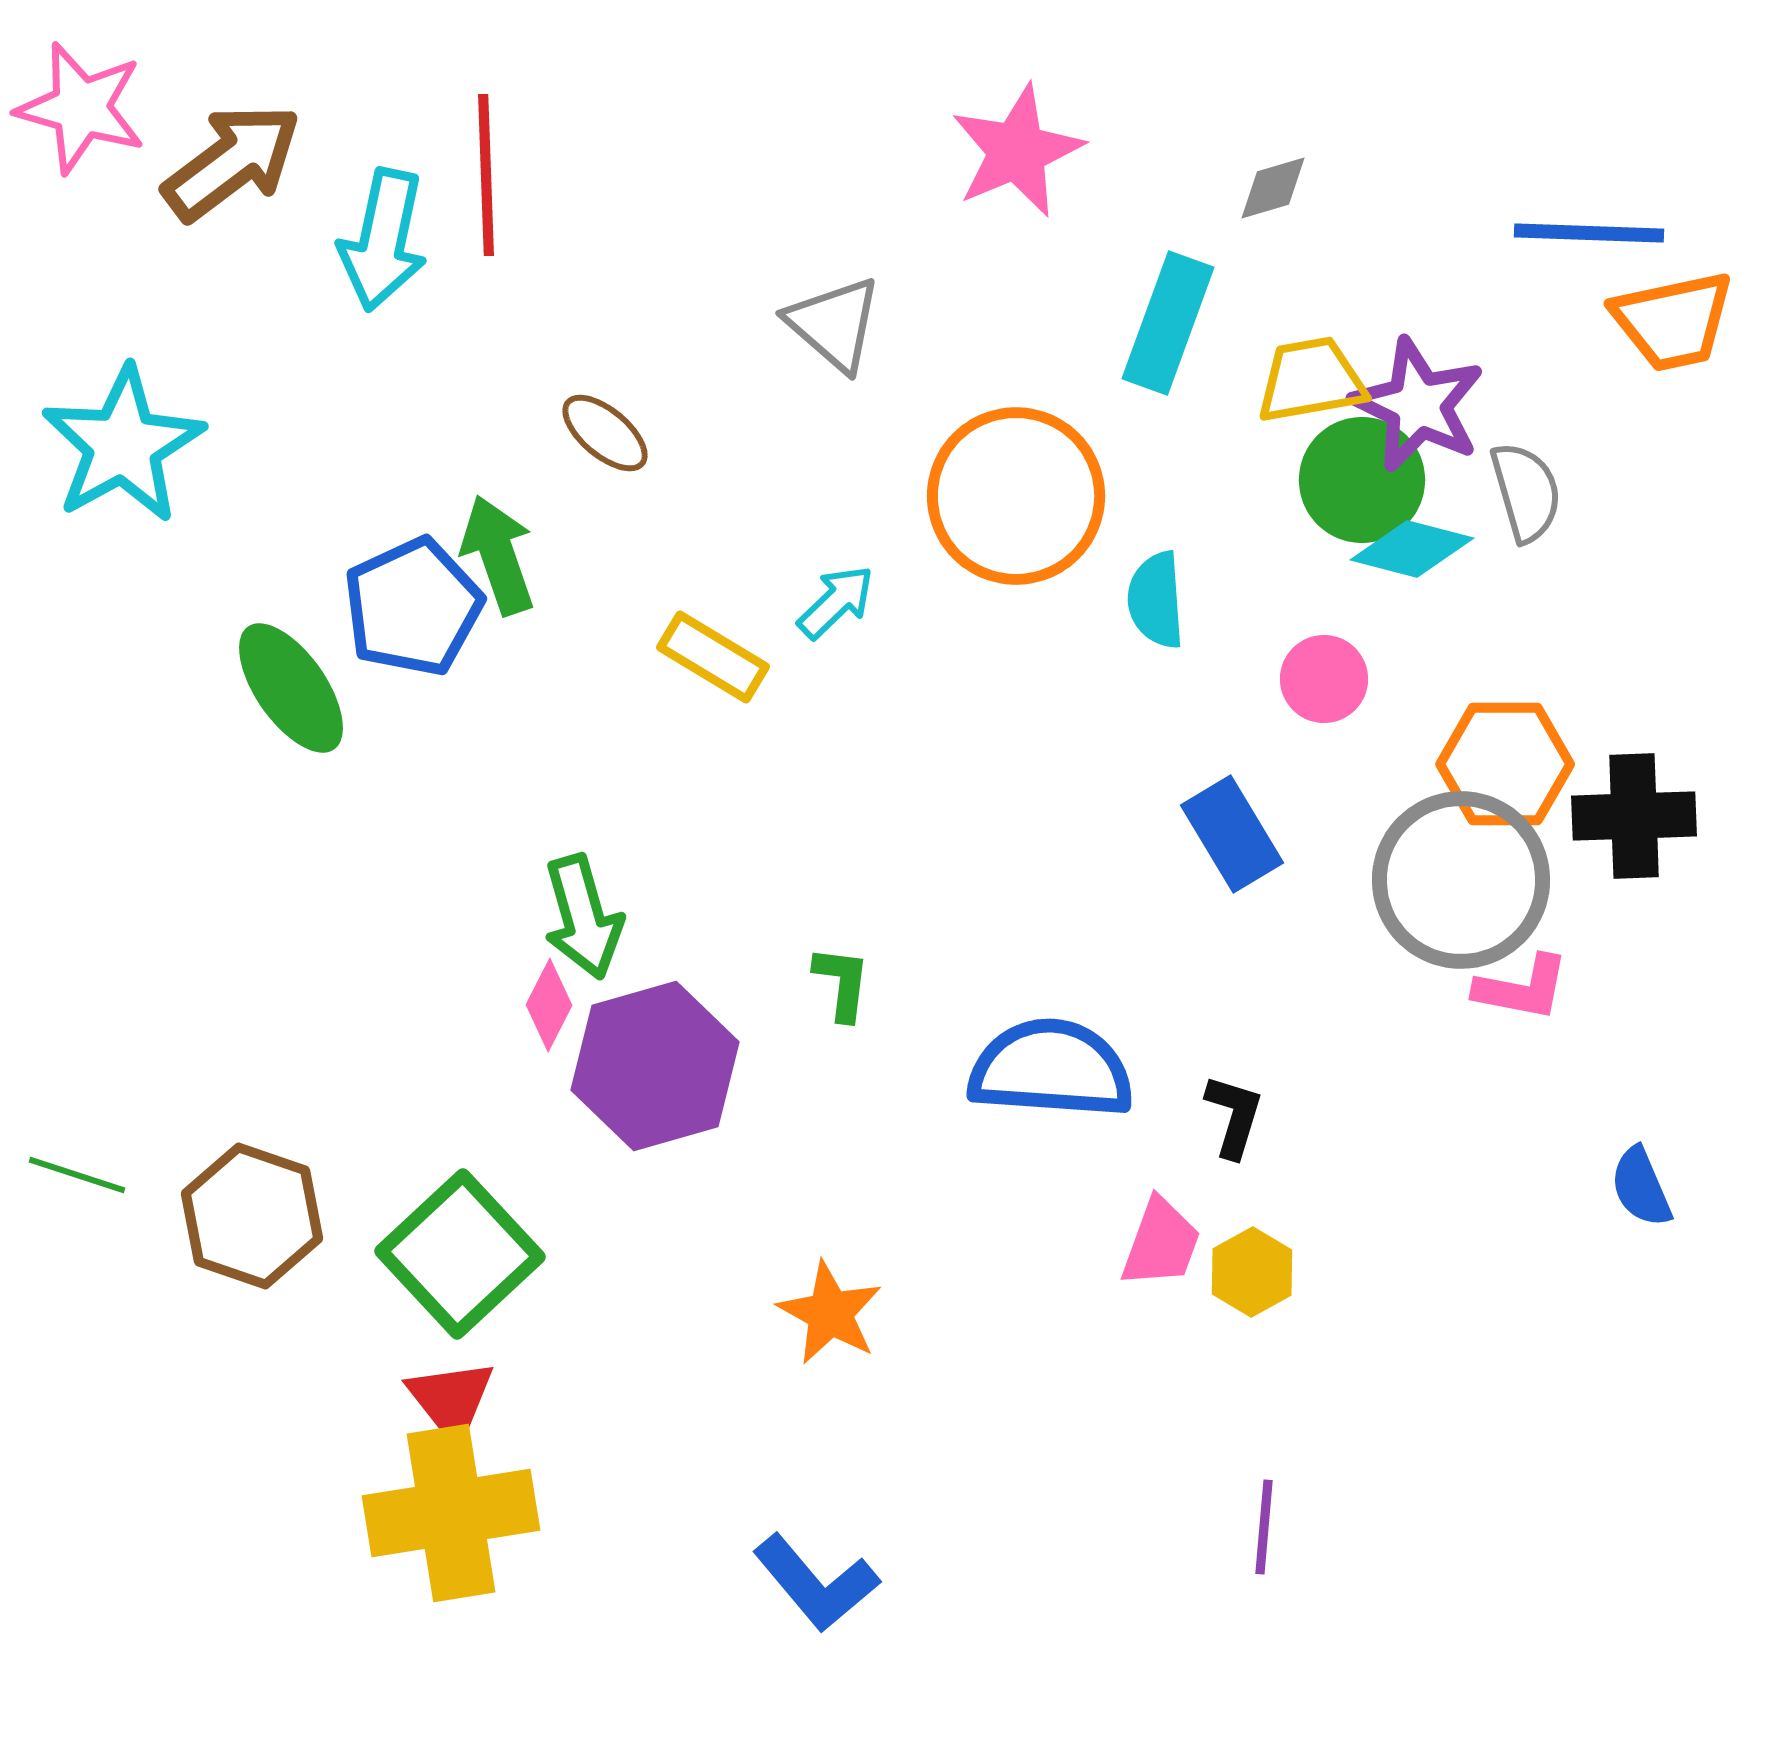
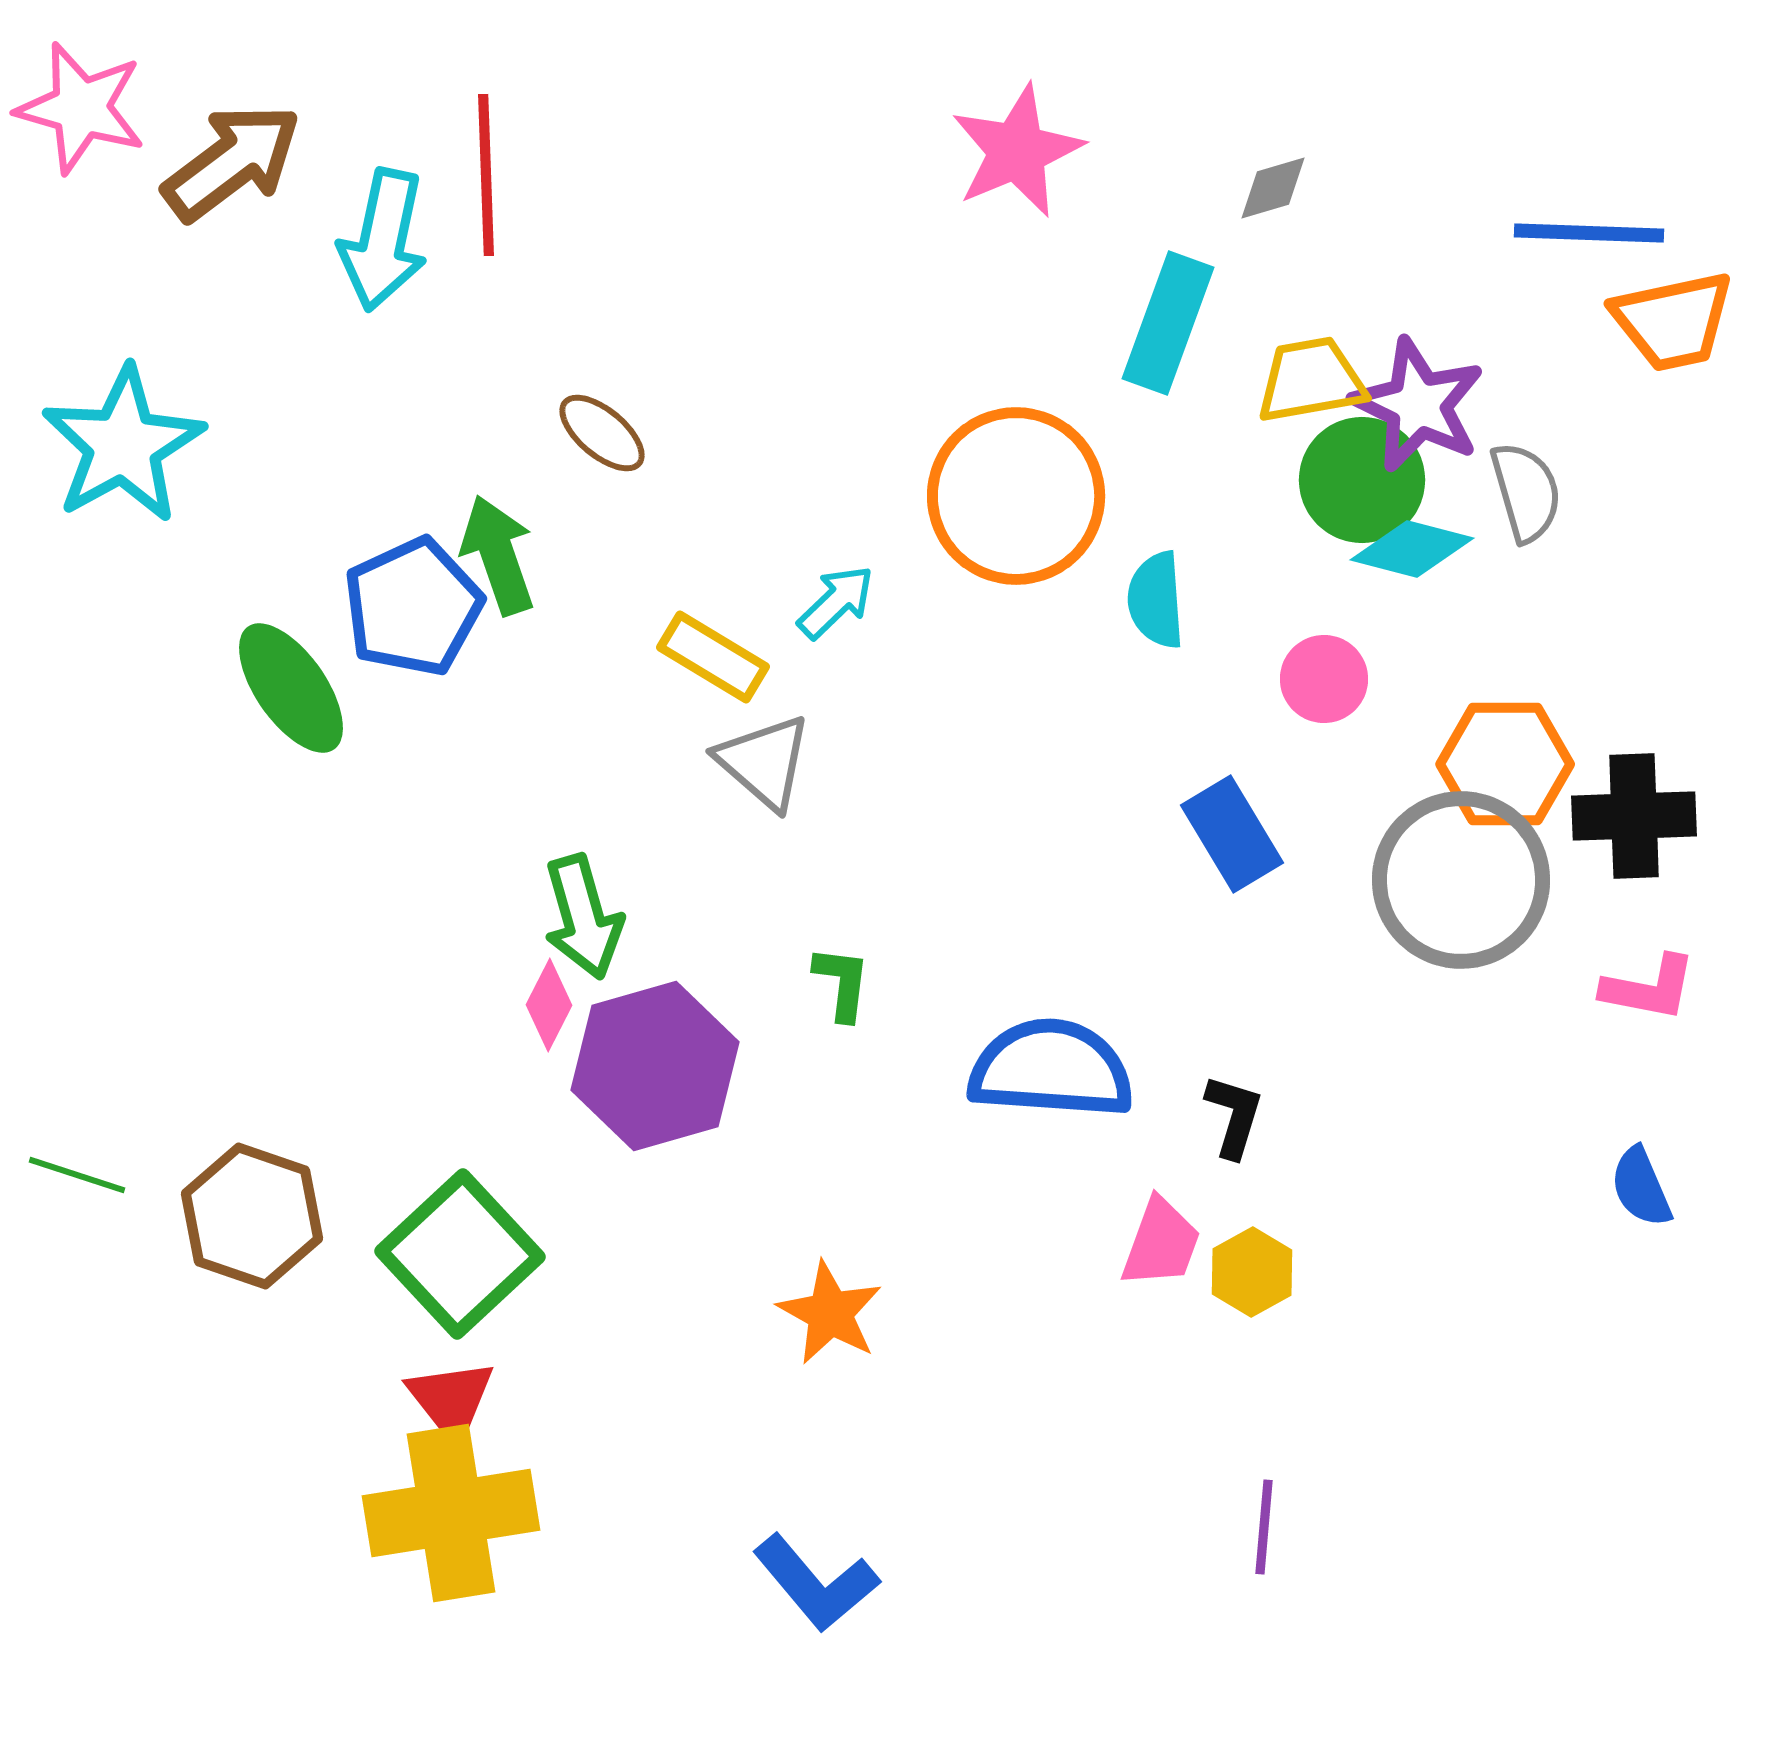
gray triangle at (834, 324): moved 70 px left, 438 px down
brown ellipse at (605, 433): moved 3 px left
pink L-shape at (1522, 988): moved 127 px right
